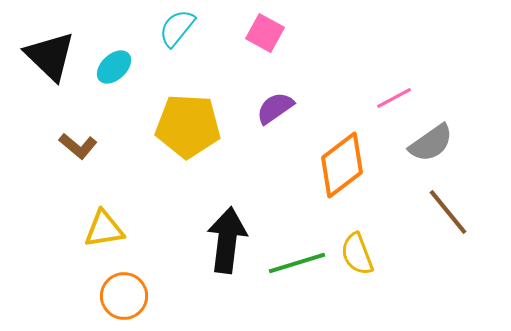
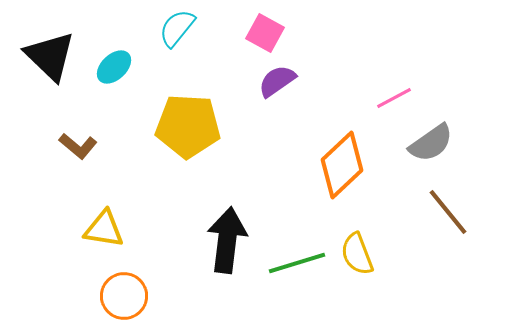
purple semicircle: moved 2 px right, 27 px up
orange diamond: rotated 6 degrees counterclockwise
yellow triangle: rotated 18 degrees clockwise
